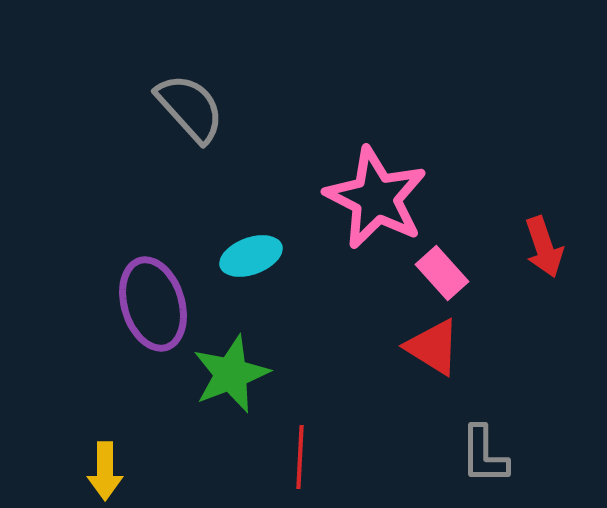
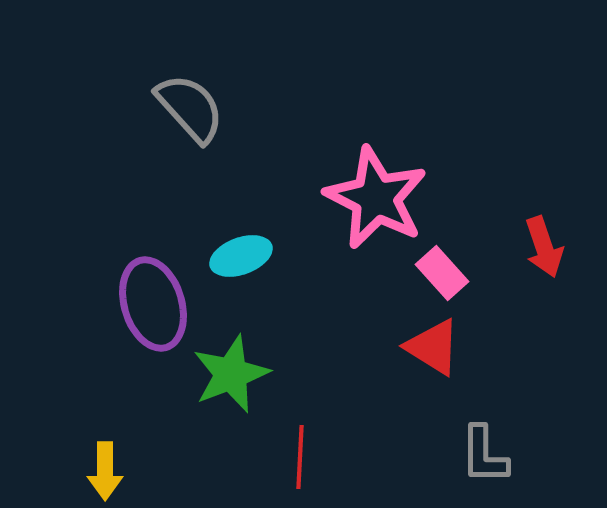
cyan ellipse: moved 10 px left
